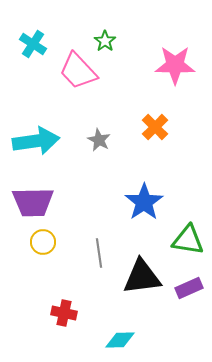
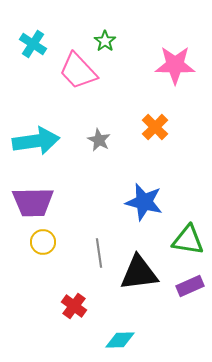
blue star: rotated 24 degrees counterclockwise
black triangle: moved 3 px left, 4 px up
purple rectangle: moved 1 px right, 2 px up
red cross: moved 10 px right, 7 px up; rotated 25 degrees clockwise
